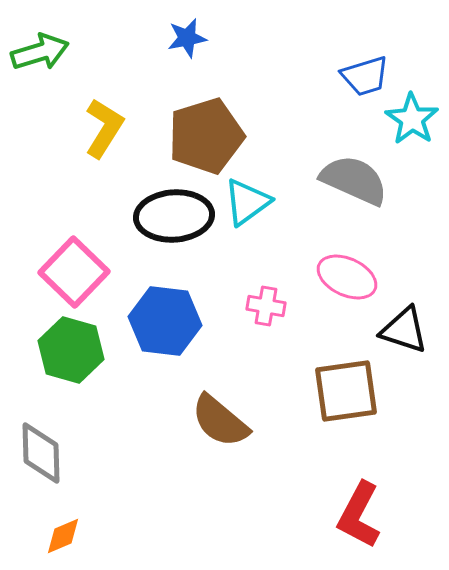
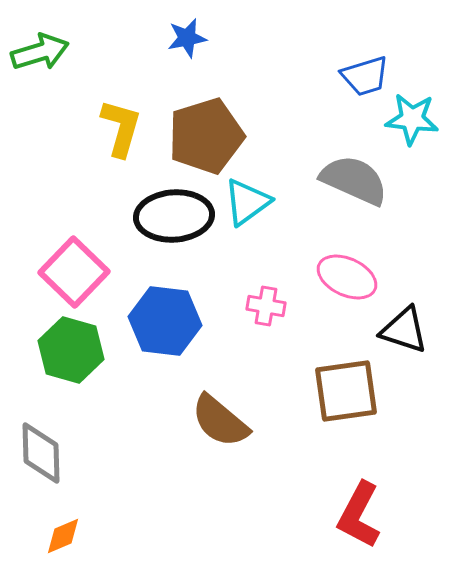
cyan star: rotated 28 degrees counterclockwise
yellow L-shape: moved 17 px right; rotated 16 degrees counterclockwise
